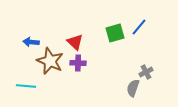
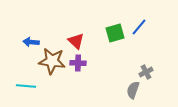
red triangle: moved 1 px right, 1 px up
brown star: moved 2 px right; rotated 16 degrees counterclockwise
gray semicircle: moved 2 px down
